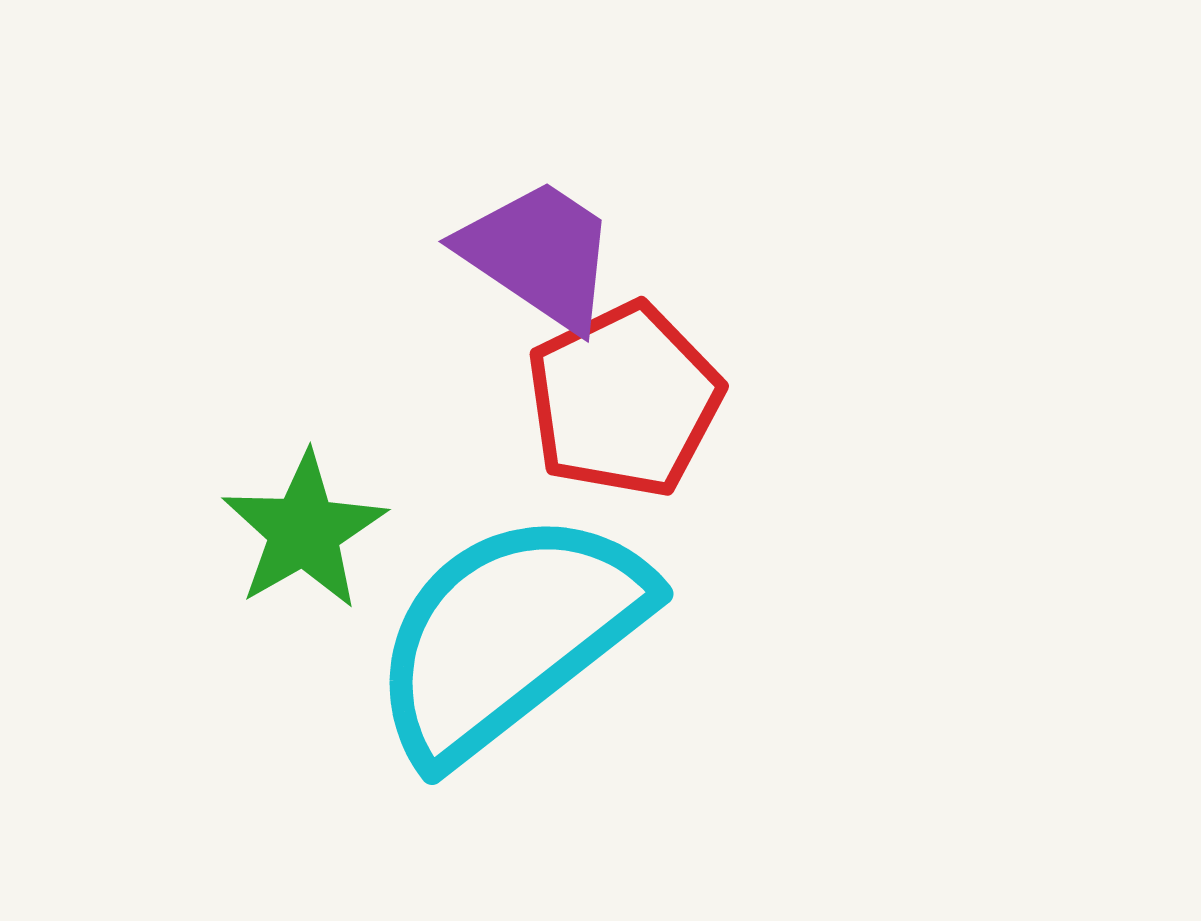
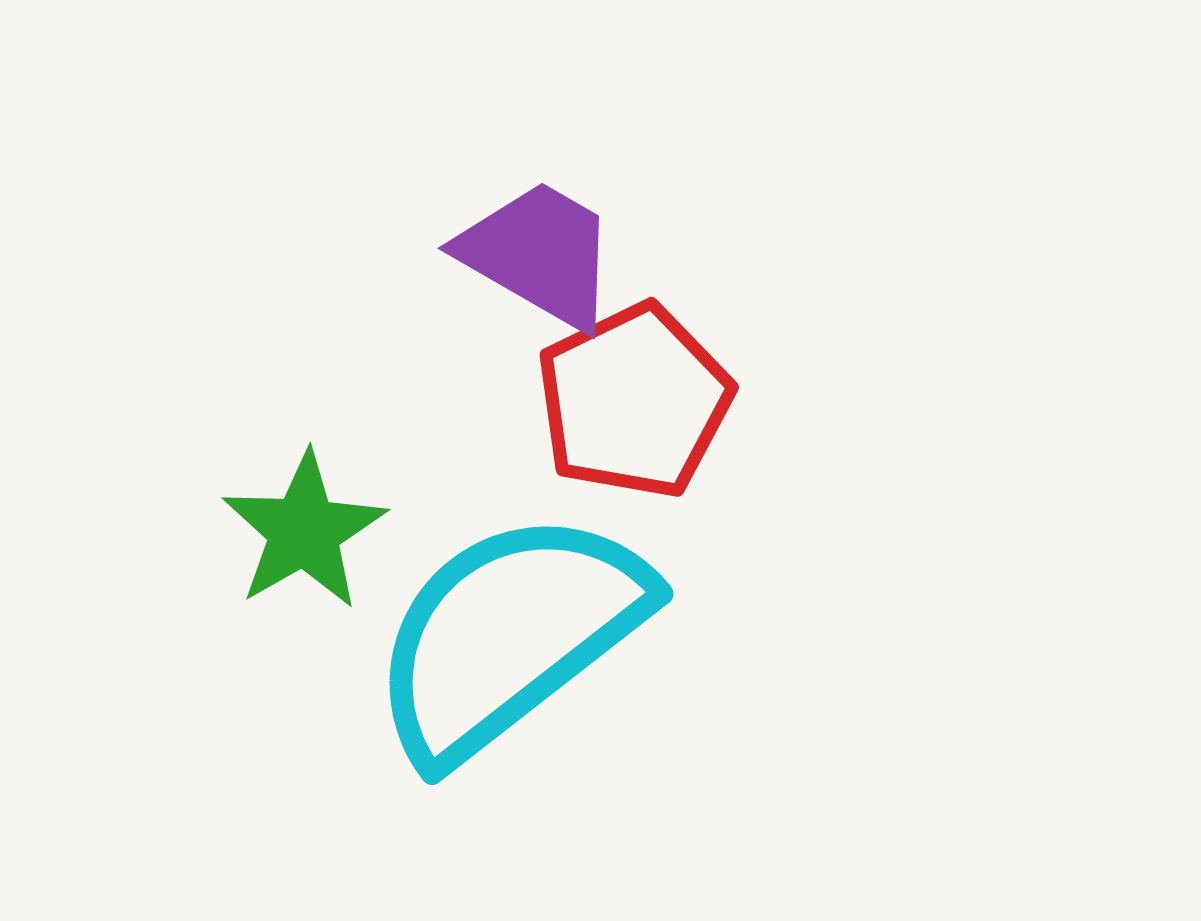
purple trapezoid: rotated 4 degrees counterclockwise
red pentagon: moved 10 px right, 1 px down
